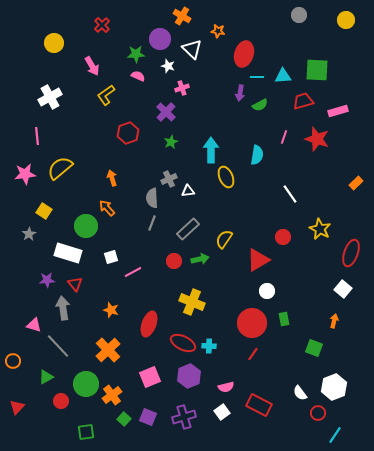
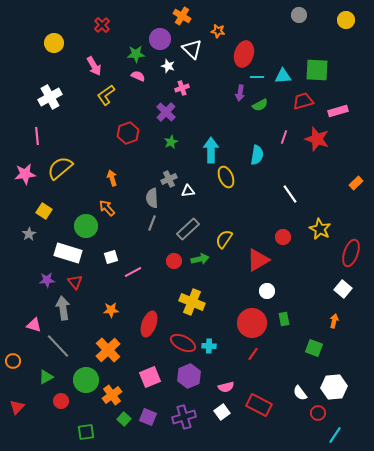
pink arrow at (92, 66): moved 2 px right
red triangle at (75, 284): moved 2 px up
orange star at (111, 310): rotated 21 degrees counterclockwise
green circle at (86, 384): moved 4 px up
white hexagon at (334, 387): rotated 15 degrees clockwise
